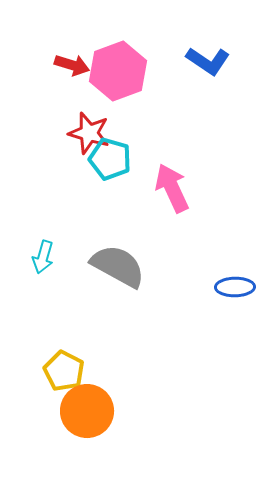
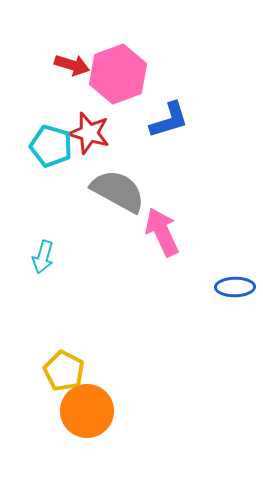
blue L-shape: moved 39 px left, 59 px down; rotated 51 degrees counterclockwise
pink hexagon: moved 3 px down
cyan pentagon: moved 59 px left, 13 px up
pink arrow: moved 10 px left, 44 px down
gray semicircle: moved 75 px up
